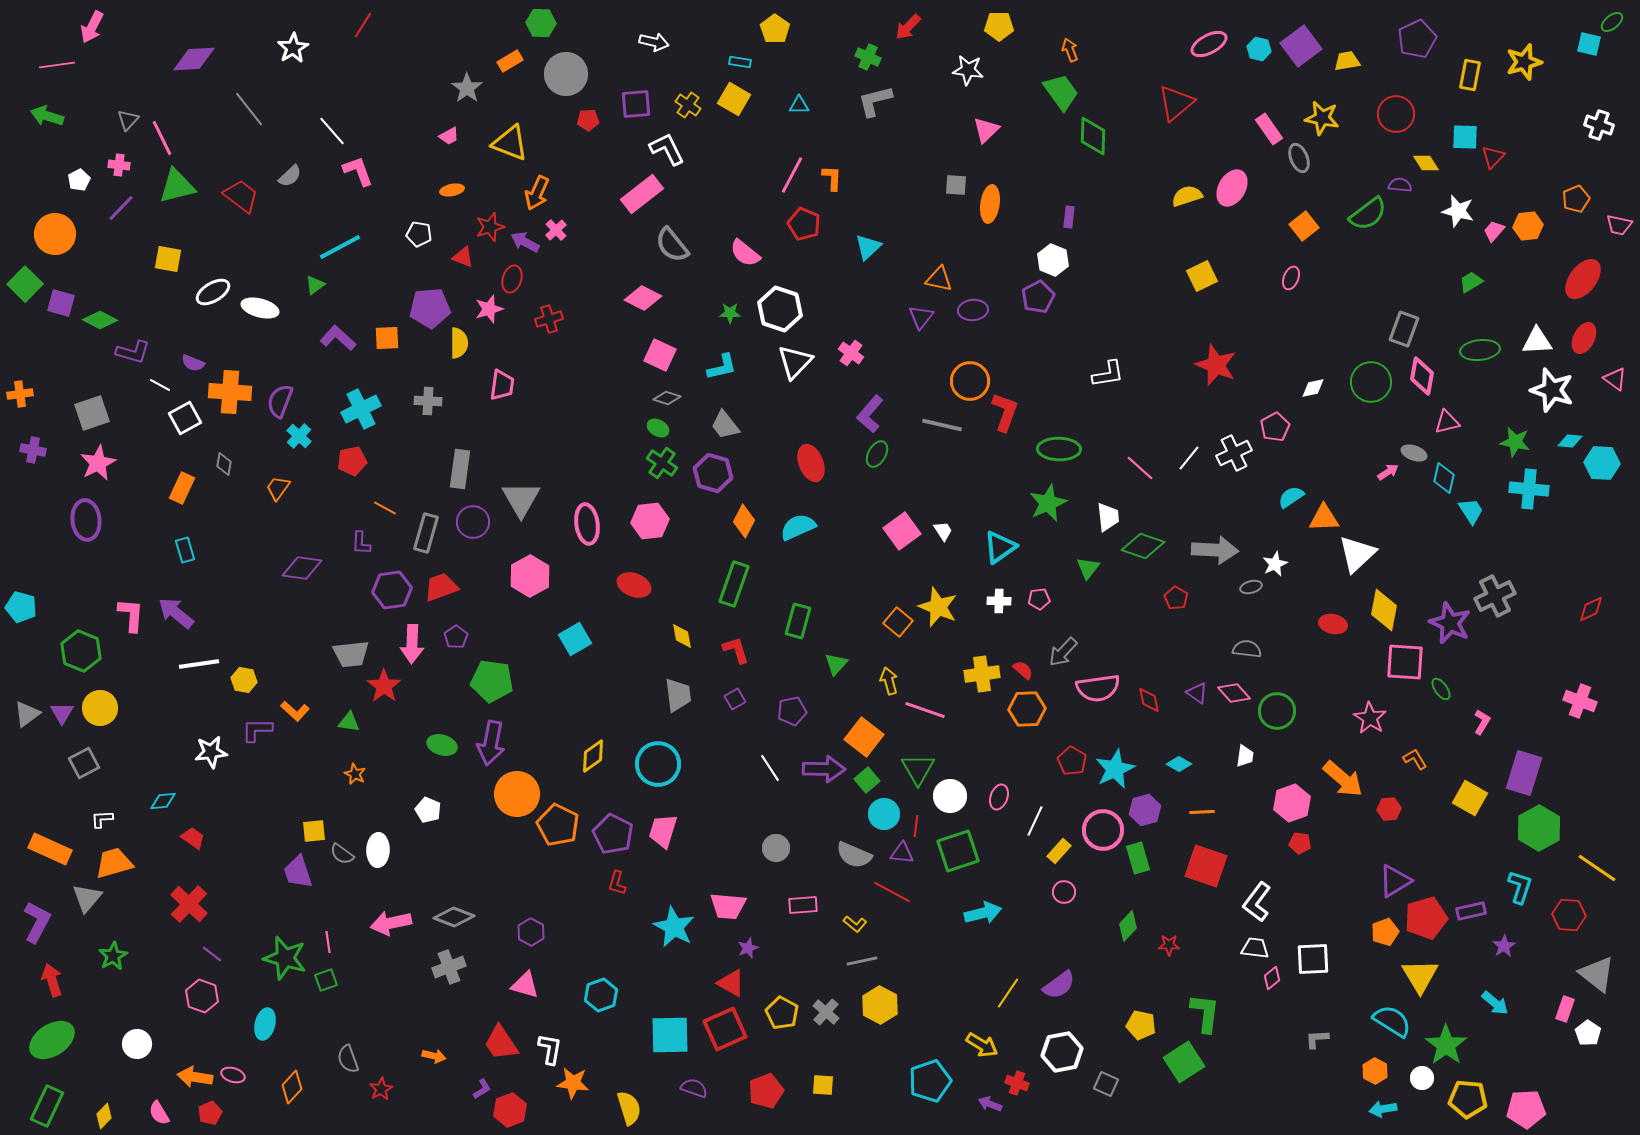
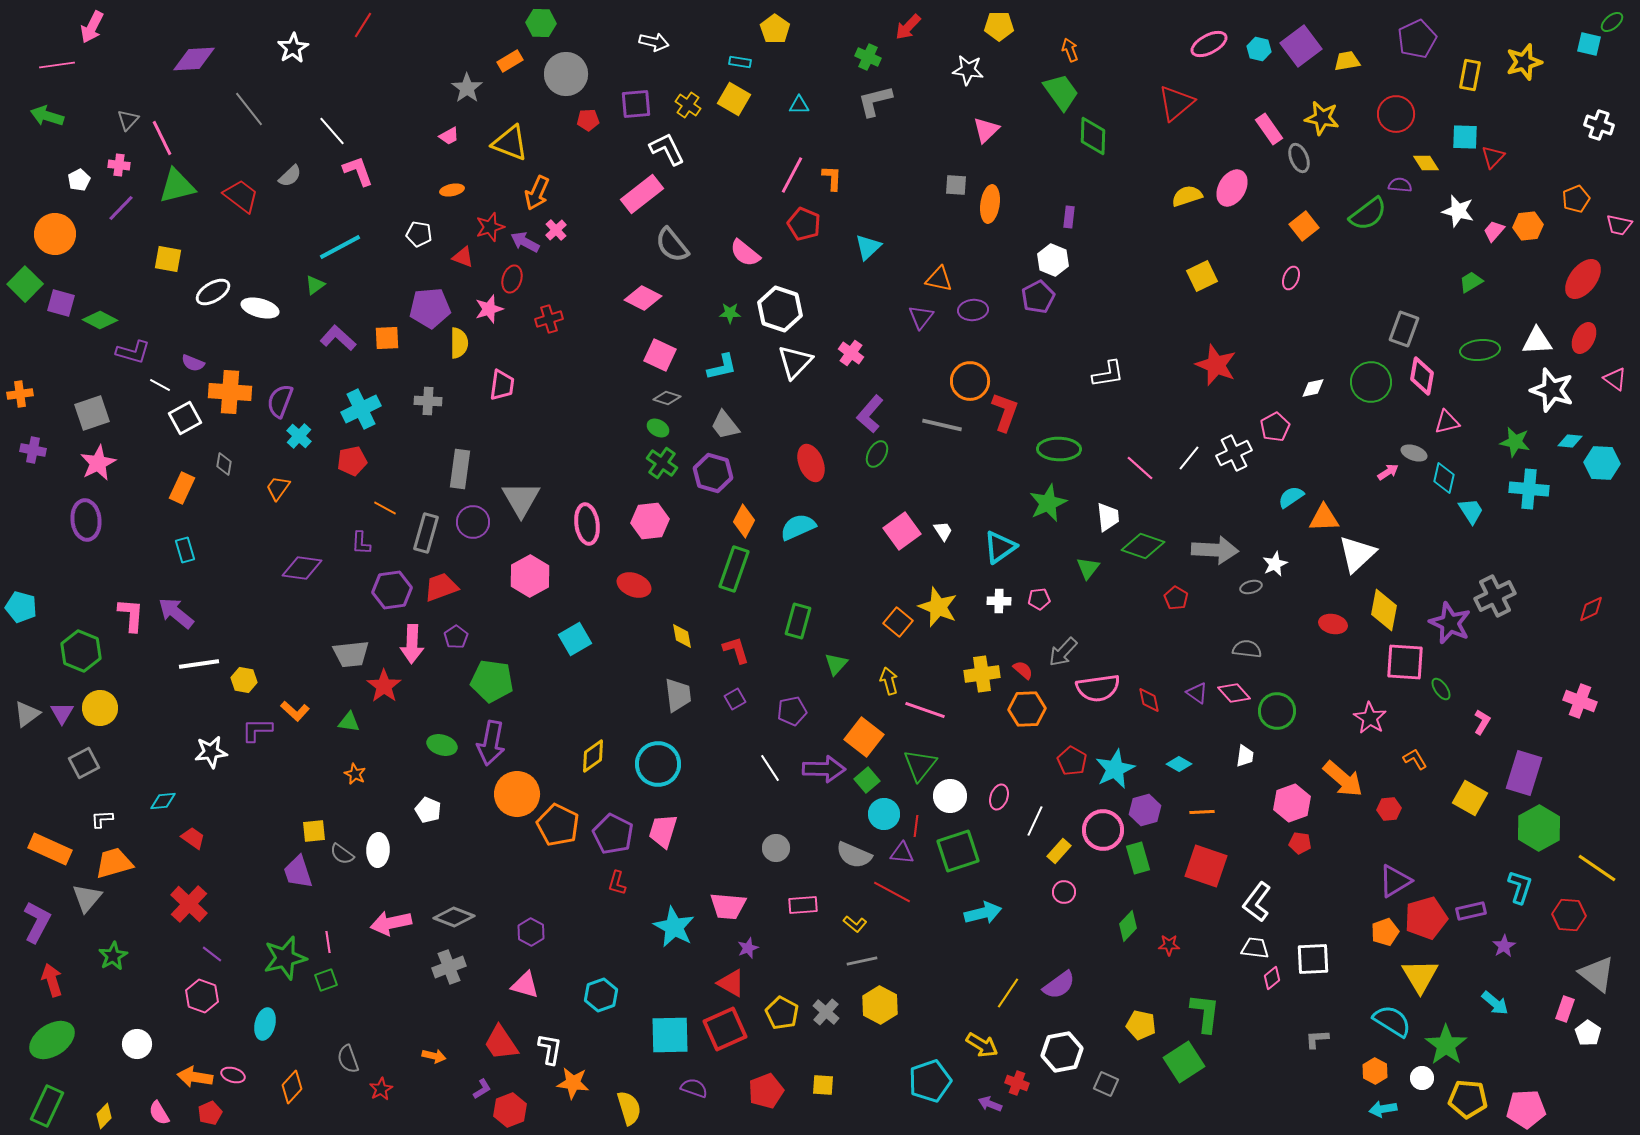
green rectangle at (734, 584): moved 15 px up
green triangle at (918, 769): moved 2 px right, 4 px up; rotated 9 degrees clockwise
green star at (285, 958): rotated 30 degrees counterclockwise
